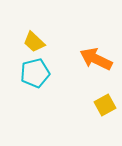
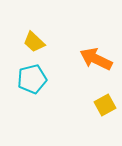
cyan pentagon: moved 3 px left, 6 px down
